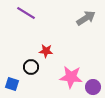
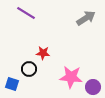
red star: moved 3 px left, 2 px down
black circle: moved 2 px left, 2 px down
